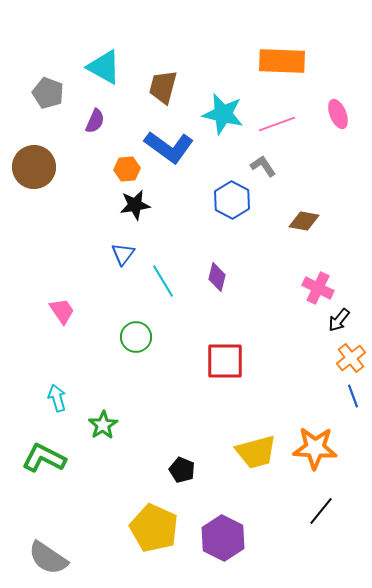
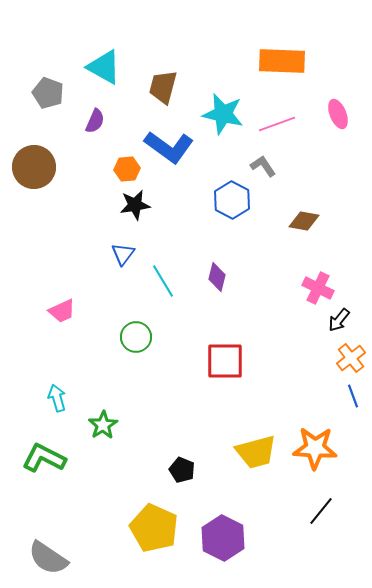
pink trapezoid: rotated 100 degrees clockwise
